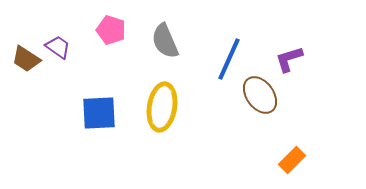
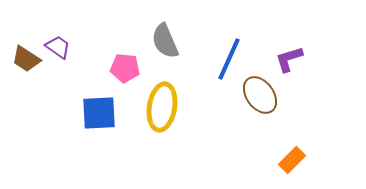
pink pentagon: moved 14 px right, 38 px down; rotated 12 degrees counterclockwise
